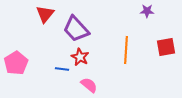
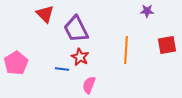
red triangle: rotated 24 degrees counterclockwise
purple trapezoid: rotated 16 degrees clockwise
red square: moved 1 px right, 2 px up
pink semicircle: rotated 108 degrees counterclockwise
